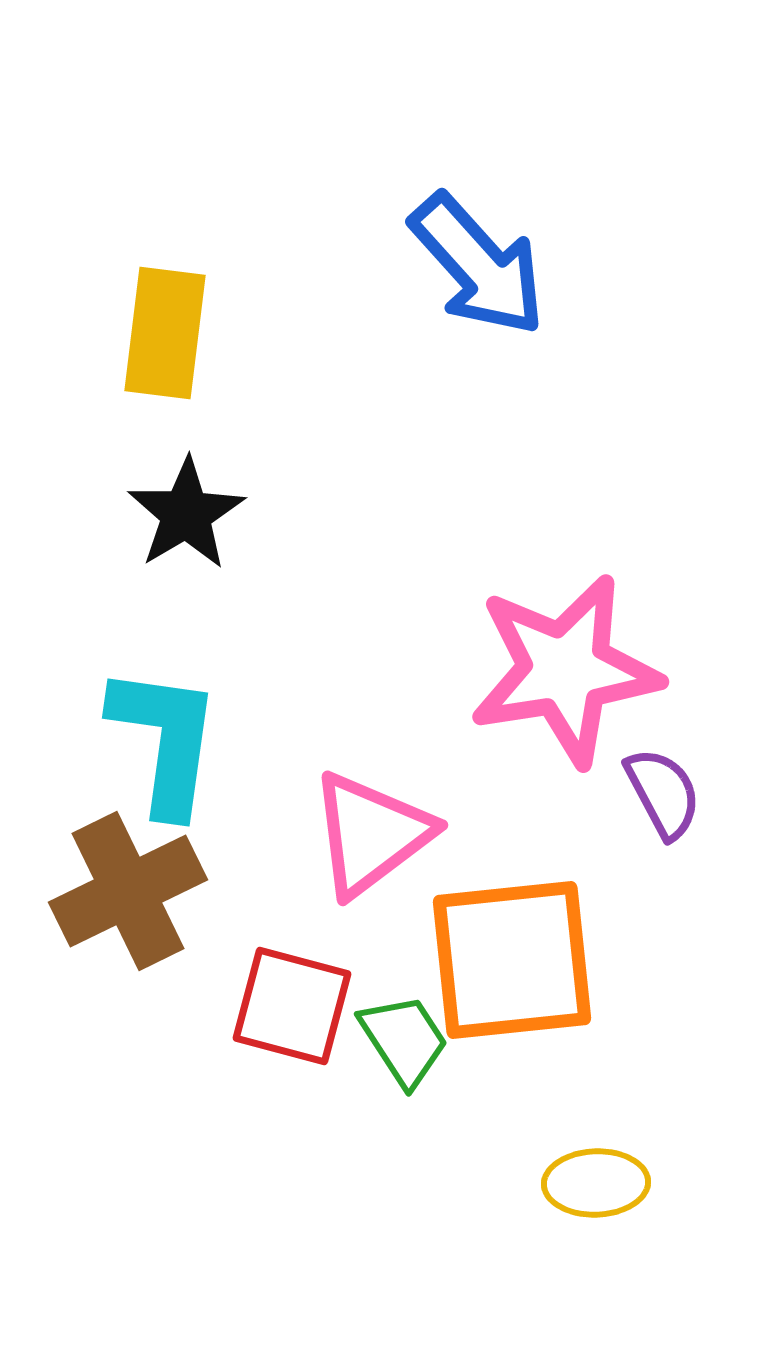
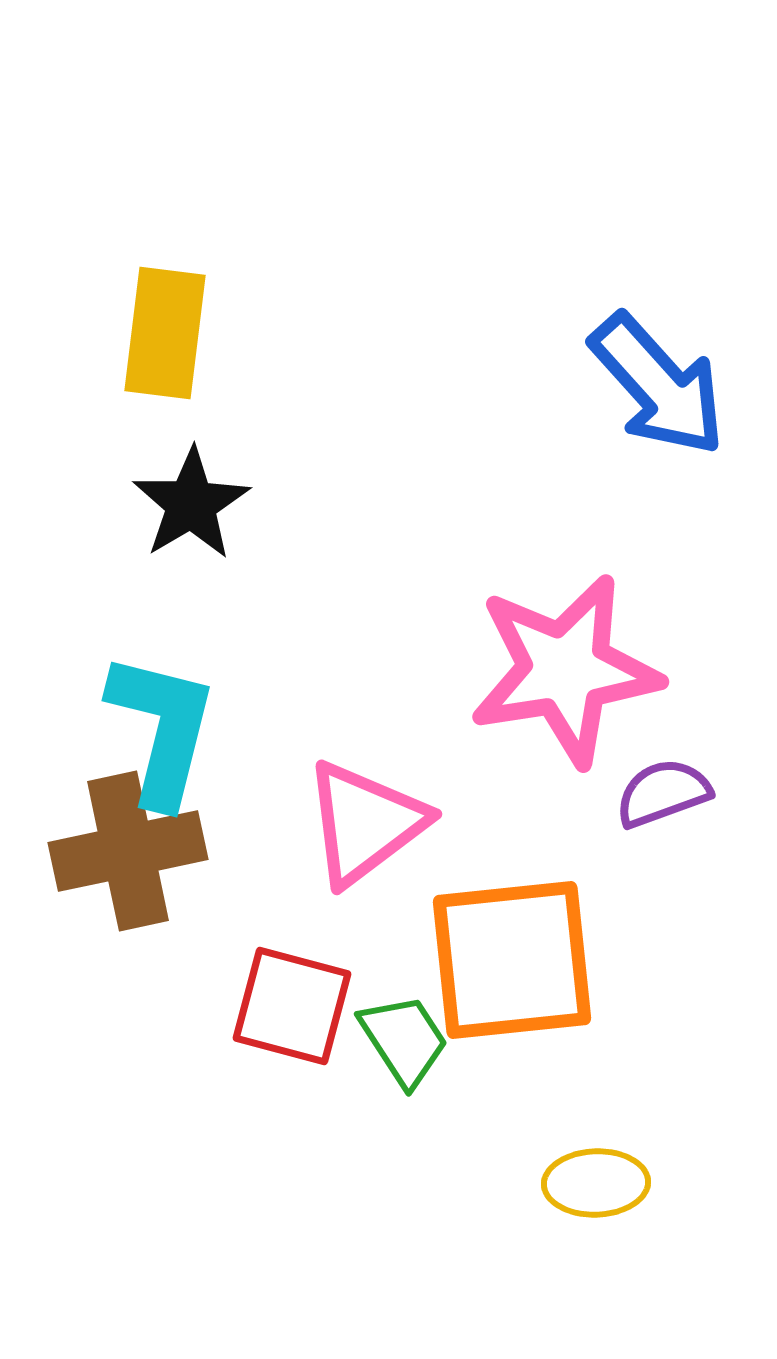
blue arrow: moved 180 px right, 120 px down
black star: moved 5 px right, 10 px up
cyan L-shape: moved 3 px left, 11 px up; rotated 6 degrees clockwise
purple semicircle: rotated 82 degrees counterclockwise
pink triangle: moved 6 px left, 11 px up
brown cross: moved 40 px up; rotated 14 degrees clockwise
